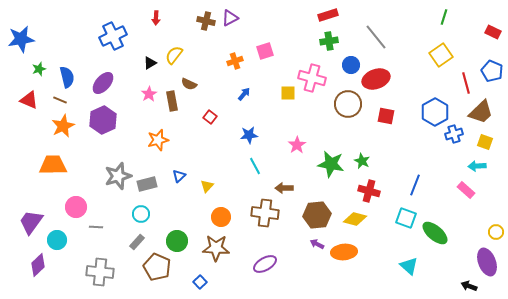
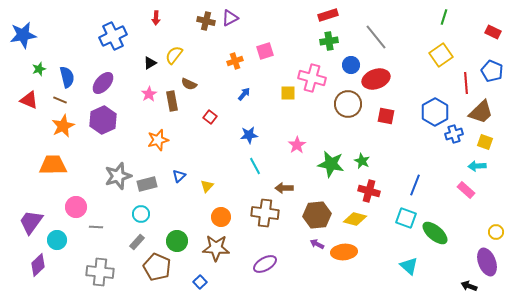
blue star at (21, 39): moved 2 px right, 4 px up
red line at (466, 83): rotated 10 degrees clockwise
